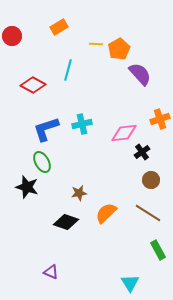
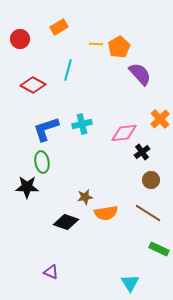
red circle: moved 8 px right, 3 px down
orange pentagon: moved 2 px up
orange cross: rotated 24 degrees counterclockwise
green ellipse: rotated 20 degrees clockwise
black star: rotated 15 degrees counterclockwise
brown star: moved 6 px right, 4 px down
orange semicircle: rotated 145 degrees counterclockwise
green rectangle: moved 1 px right, 1 px up; rotated 36 degrees counterclockwise
